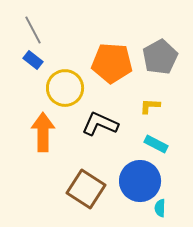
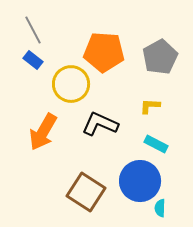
orange pentagon: moved 8 px left, 11 px up
yellow circle: moved 6 px right, 4 px up
orange arrow: rotated 150 degrees counterclockwise
brown square: moved 3 px down
